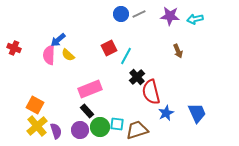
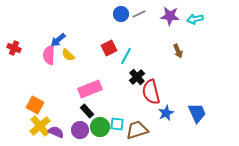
yellow cross: moved 3 px right
purple semicircle: moved 1 px down; rotated 49 degrees counterclockwise
